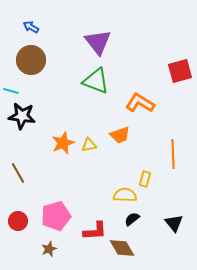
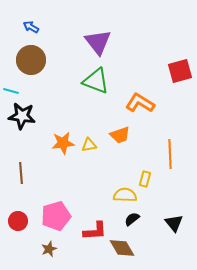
orange star: rotated 15 degrees clockwise
orange line: moved 3 px left
brown line: moved 3 px right; rotated 25 degrees clockwise
